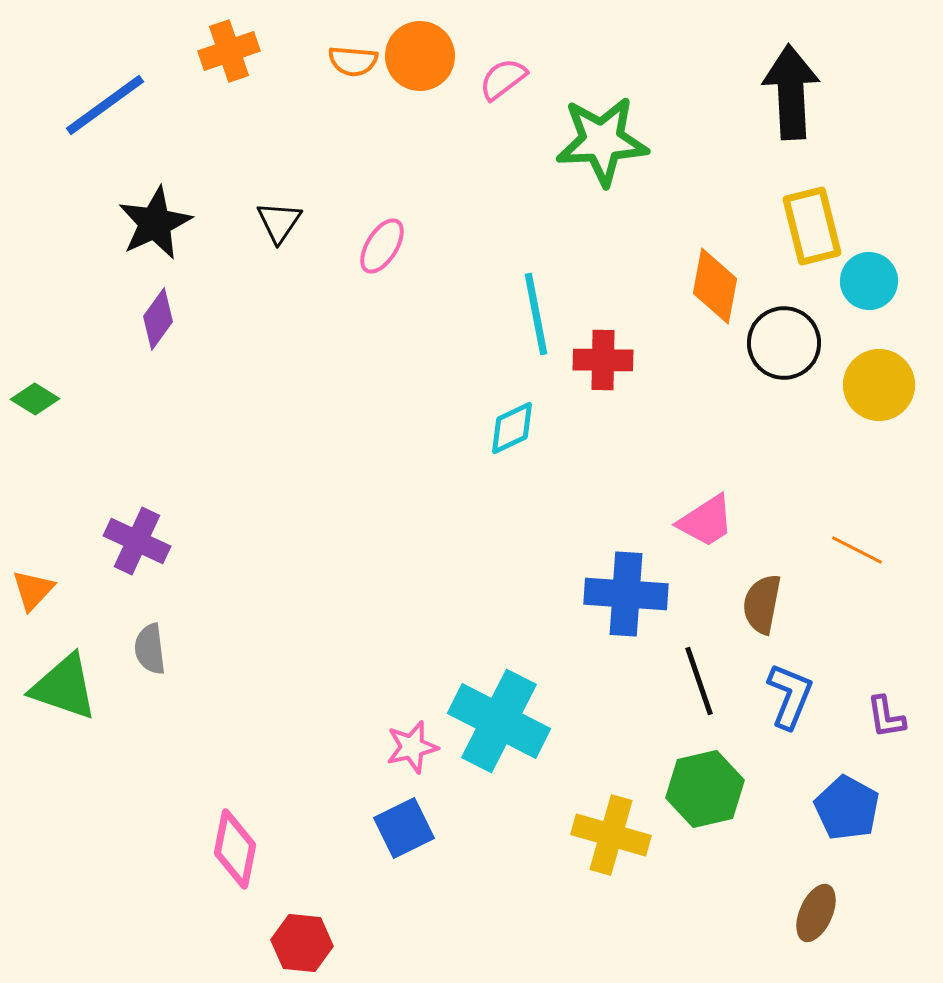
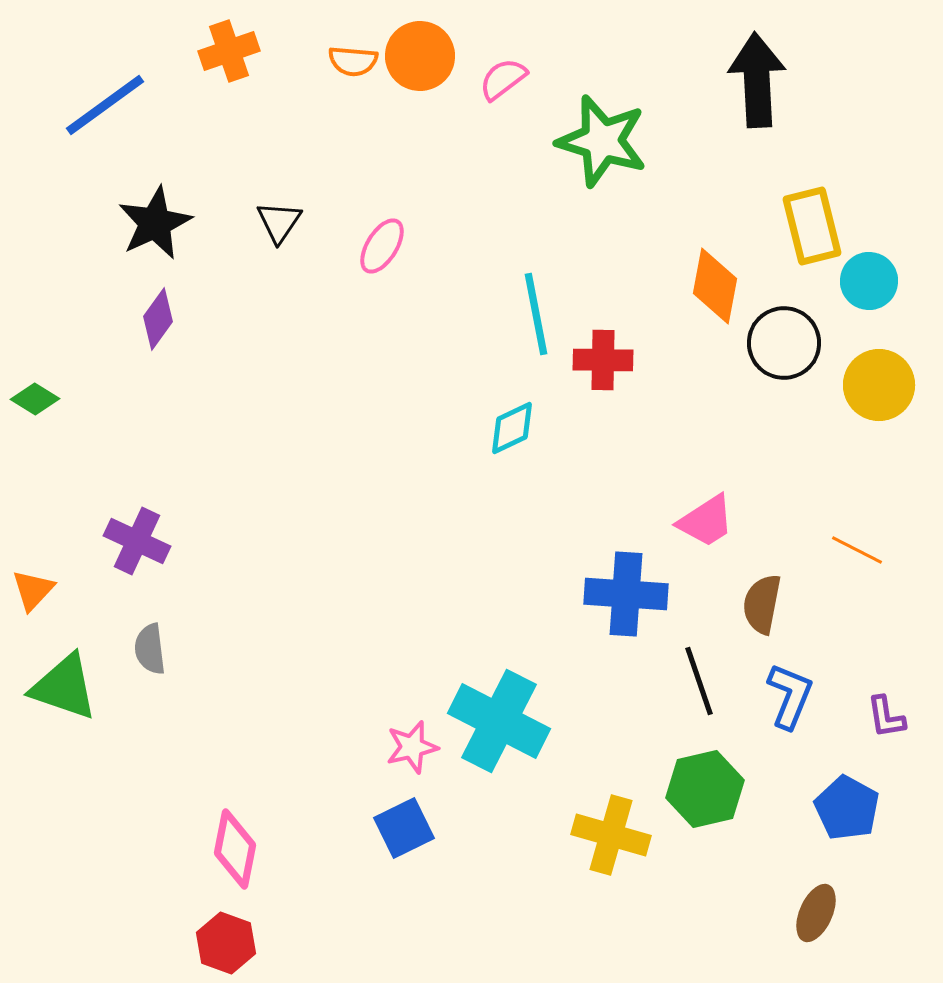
black arrow: moved 34 px left, 12 px up
green star: rotated 20 degrees clockwise
red hexagon: moved 76 px left; rotated 14 degrees clockwise
